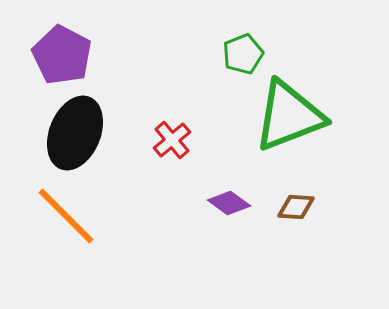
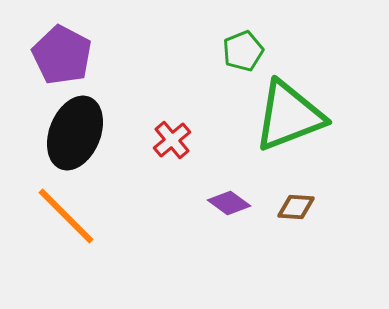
green pentagon: moved 3 px up
